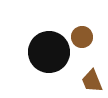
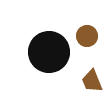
brown circle: moved 5 px right, 1 px up
